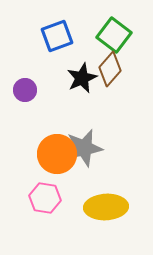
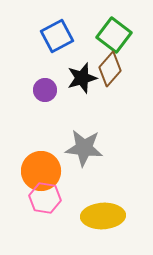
blue square: rotated 8 degrees counterclockwise
black star: rotated 8 degrees clockwise
purple circle: moved 20 px right
gray star: rotated 18 degrees clockwise
orange circle: moved 16 px left, 17 px down
yellow ellipse: moved 3 px left, 9 px down
